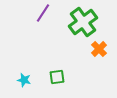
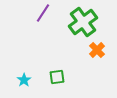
orange cross: moved 2 px left, 1 px down
cyan star: rotated 24 degrees clockwise
